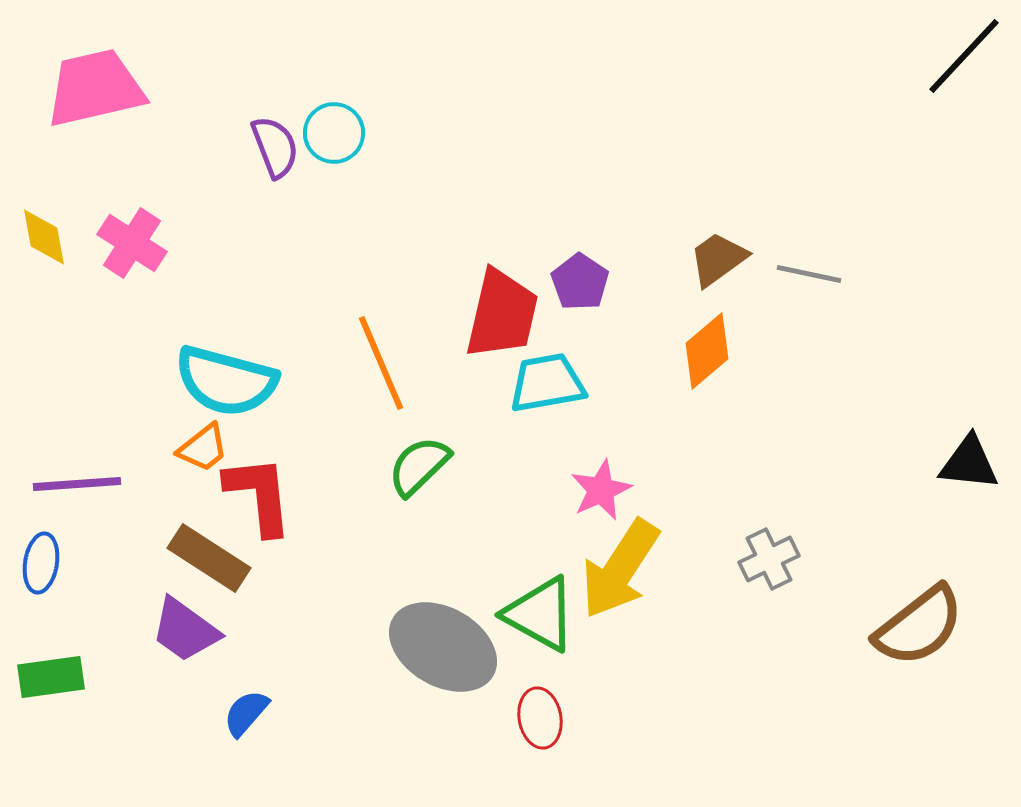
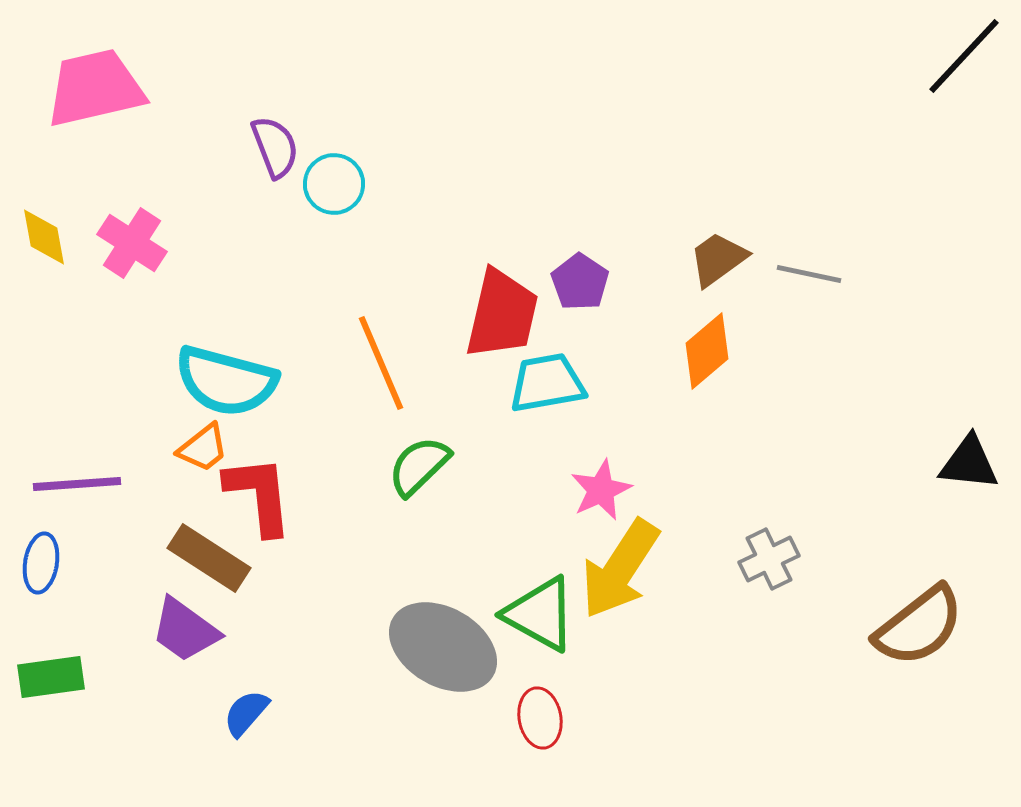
cyan circle: moved 51 px down
